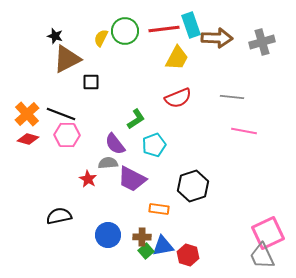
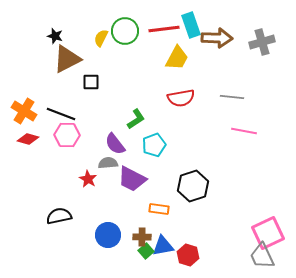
red semicircle: moved 3 px right; rotated 12 degrees clockwise
orange cross: moved 3 px left, 3 px up; rotated 15 degrees counterclockwise
